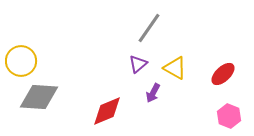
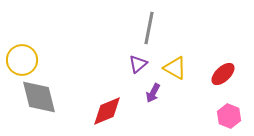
gray line: rotated 24 degrees counterclockwise
yellow circle: moved 1 px right, 1 px up
gray diamond: rotated 72 degrees clockwise
